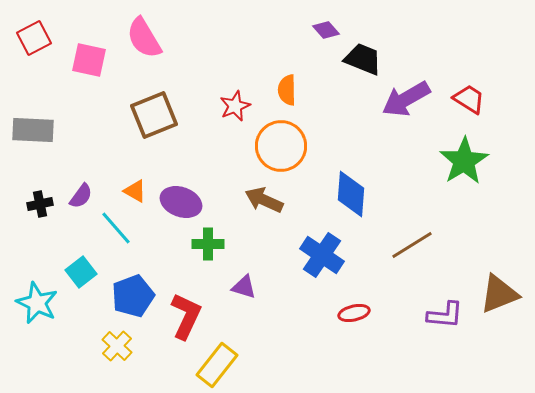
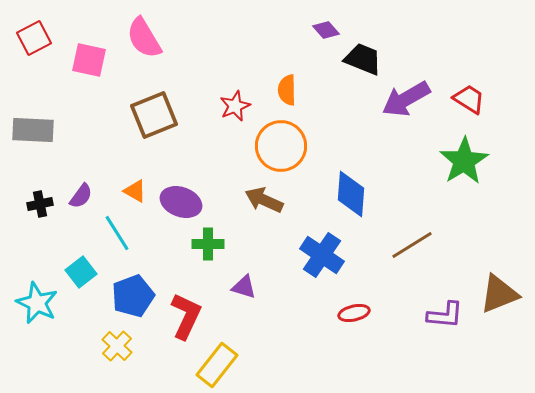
cyan line: moved 1 px right, 5 px down; rotated 9 degrees clockwise
